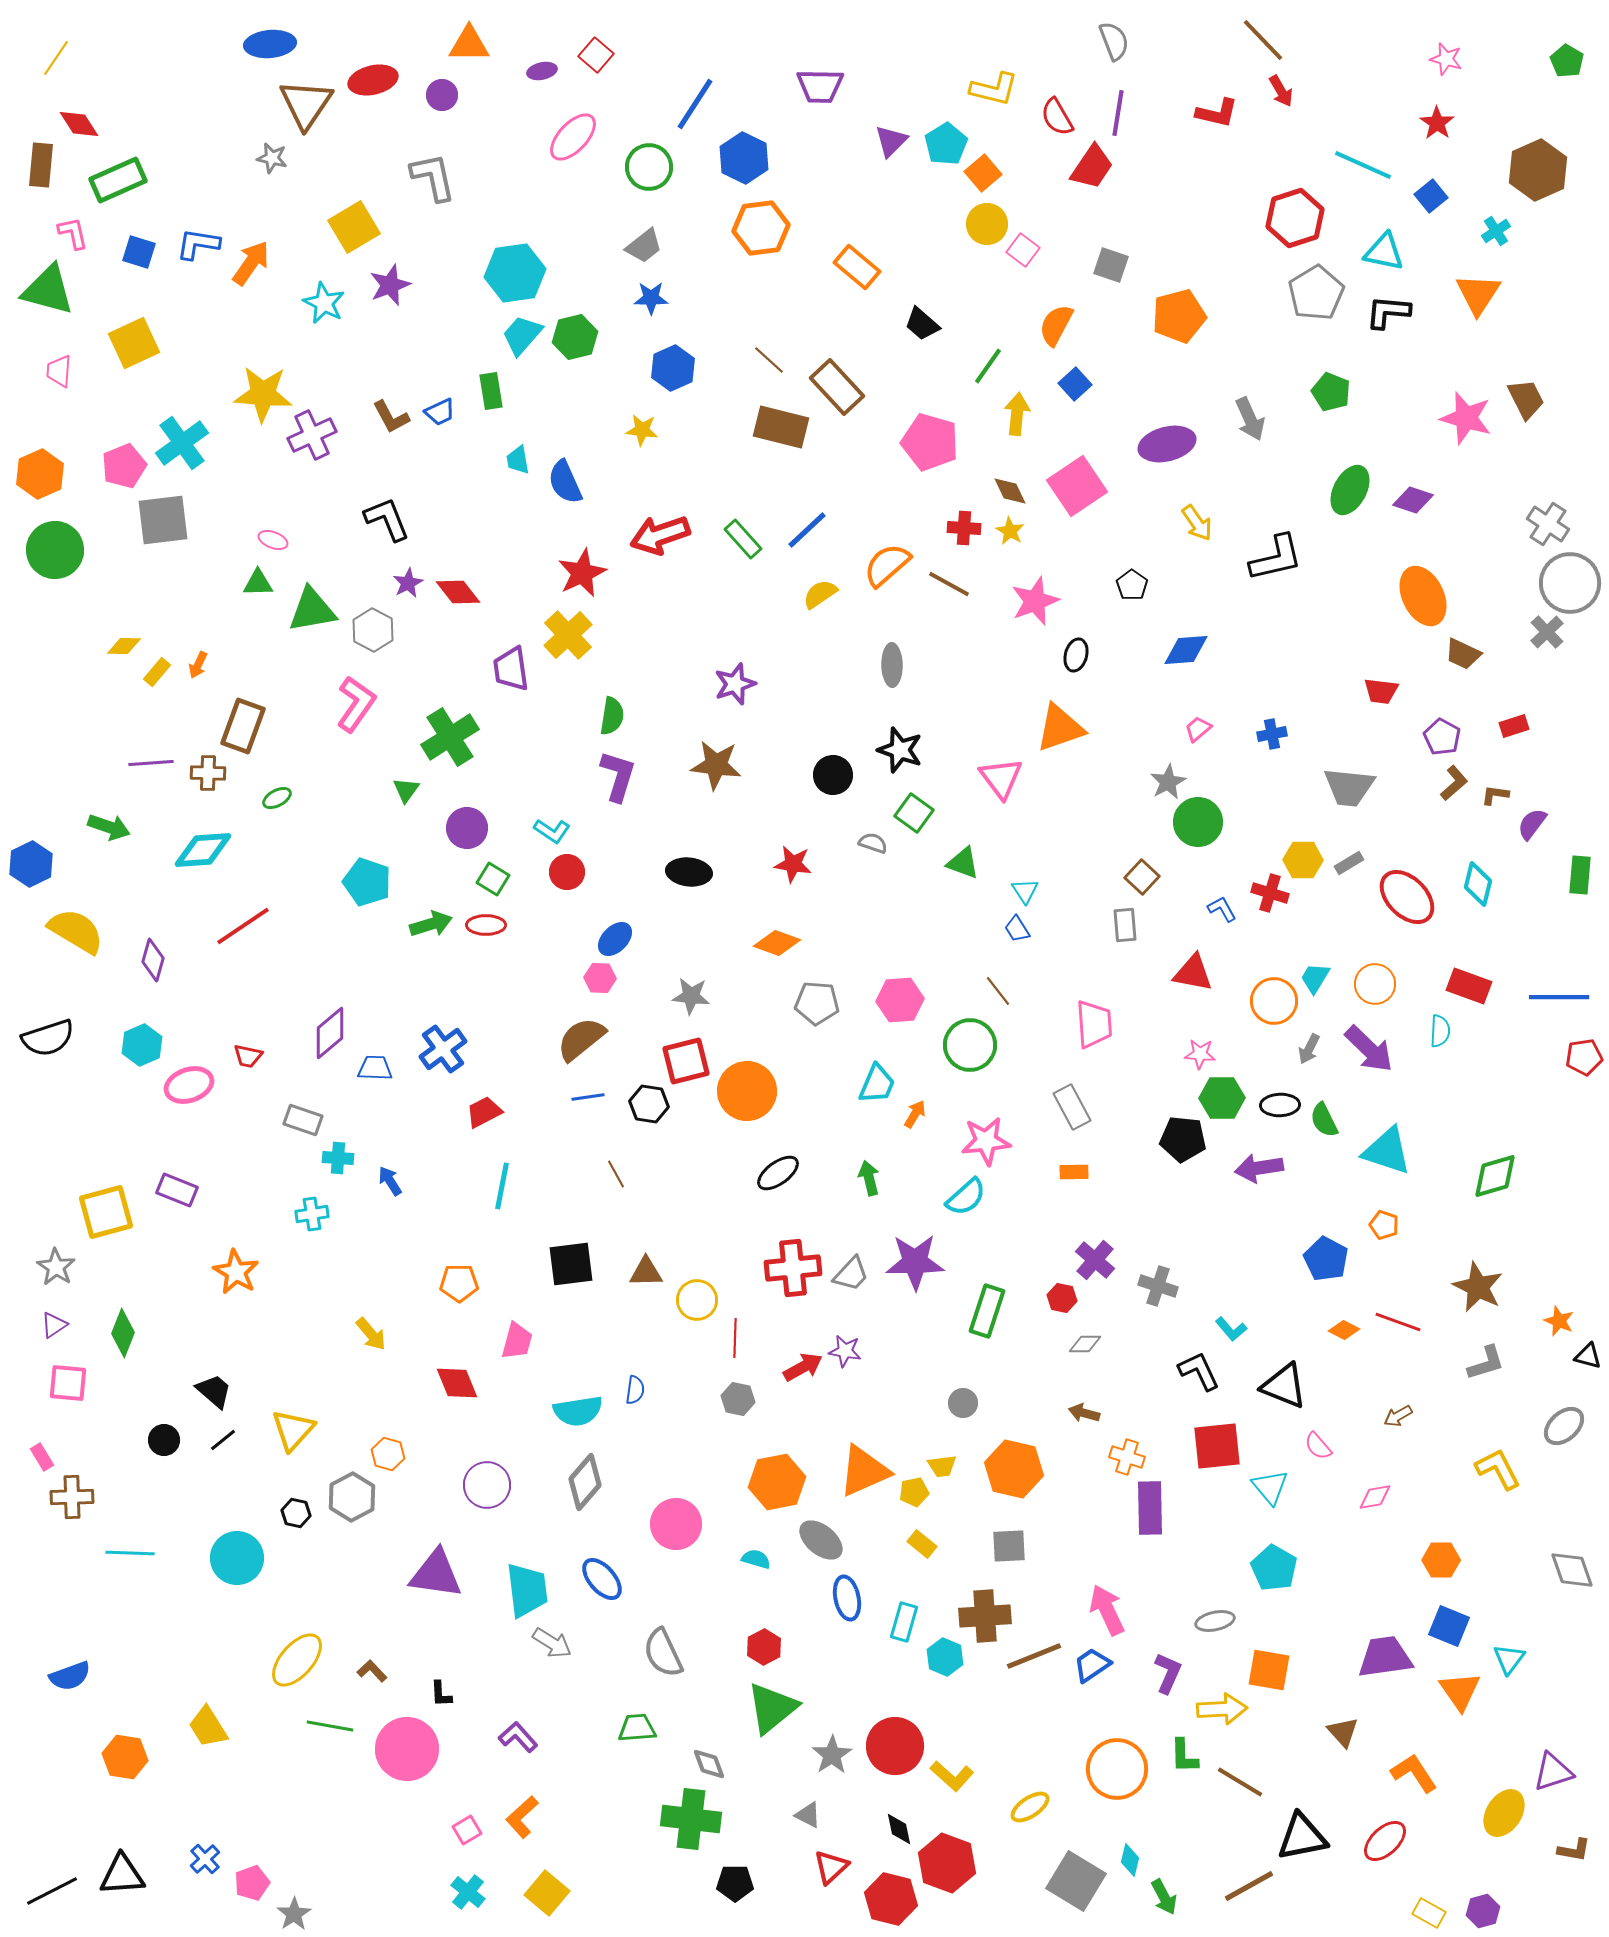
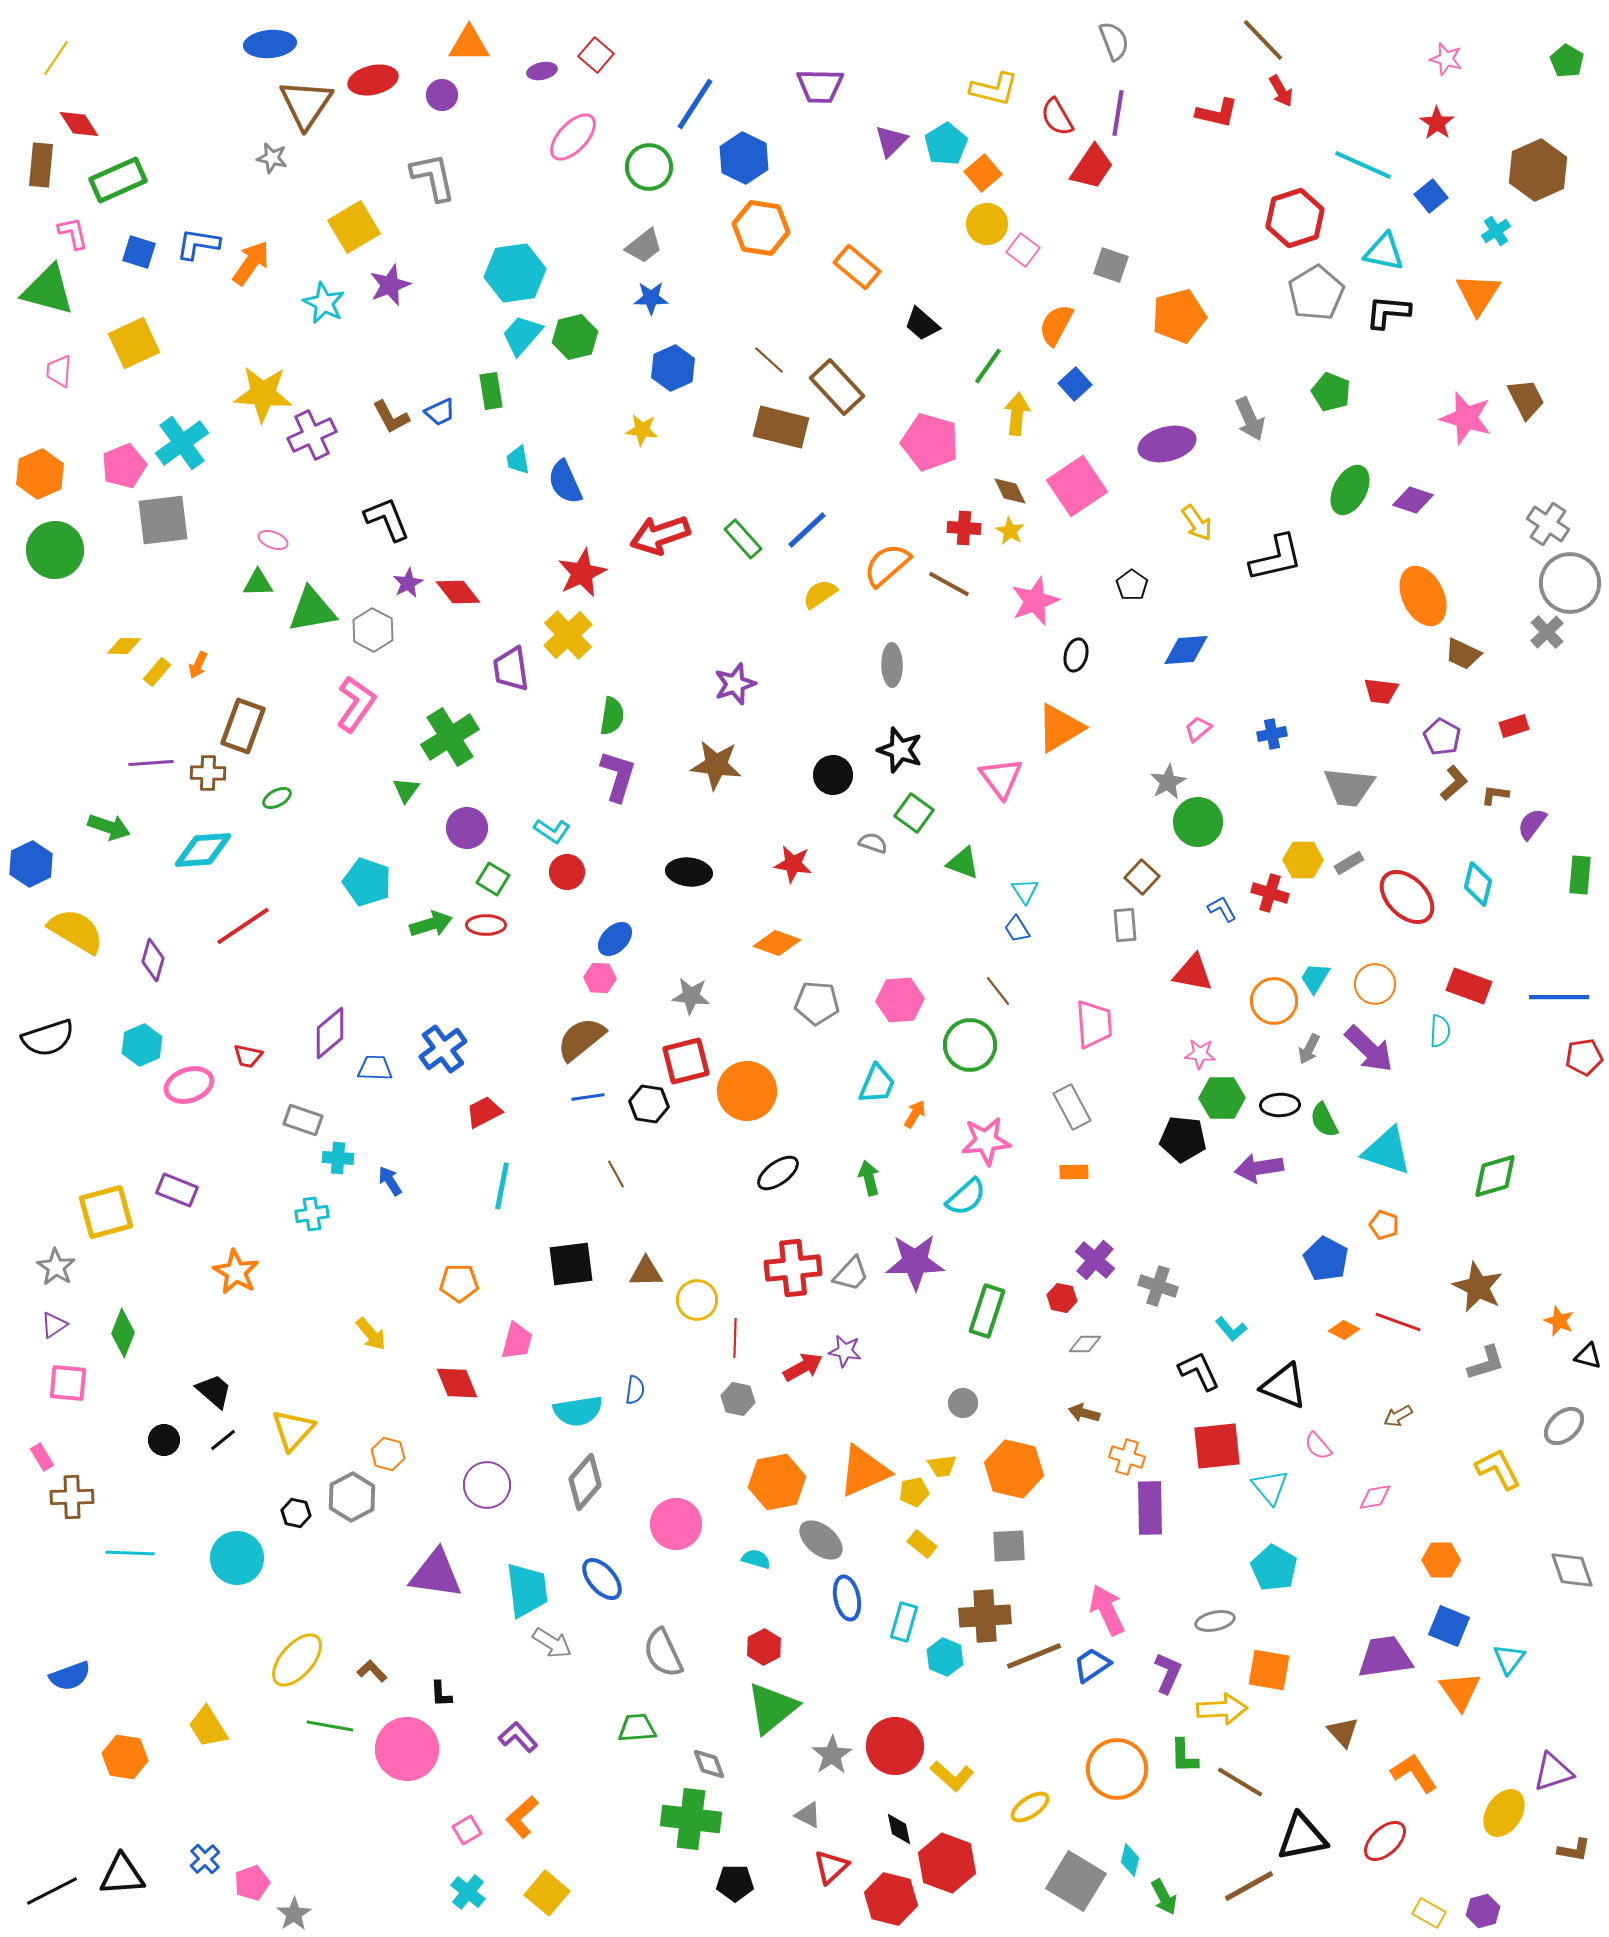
orange hexagon at (761, 228): rotated 16 degrees clockwise
orange triangle at (1060, 728): rotated 12 degrees counterclockwise
